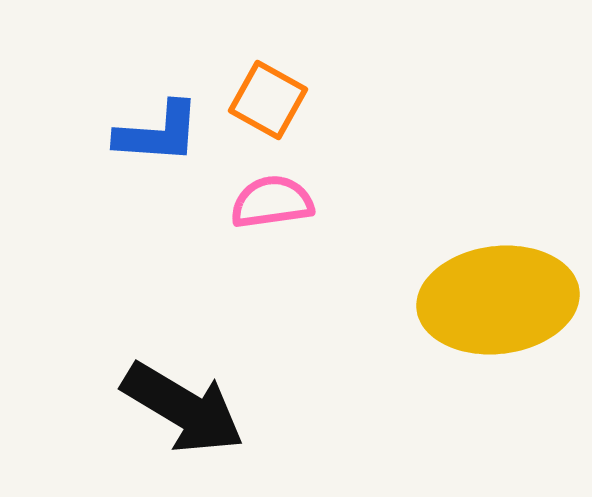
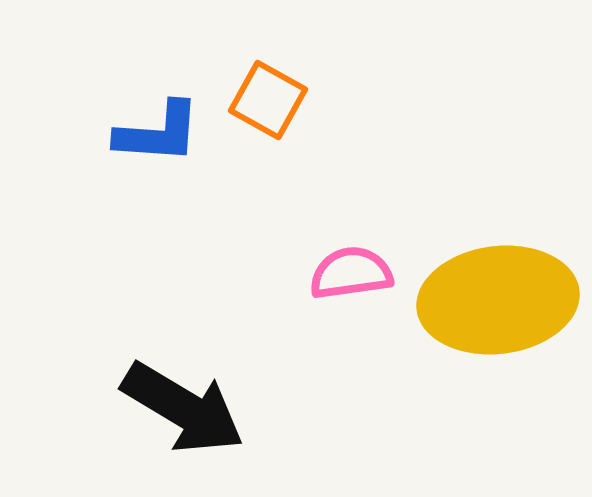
pink semicircle: moved 79 px right, 71 px down
